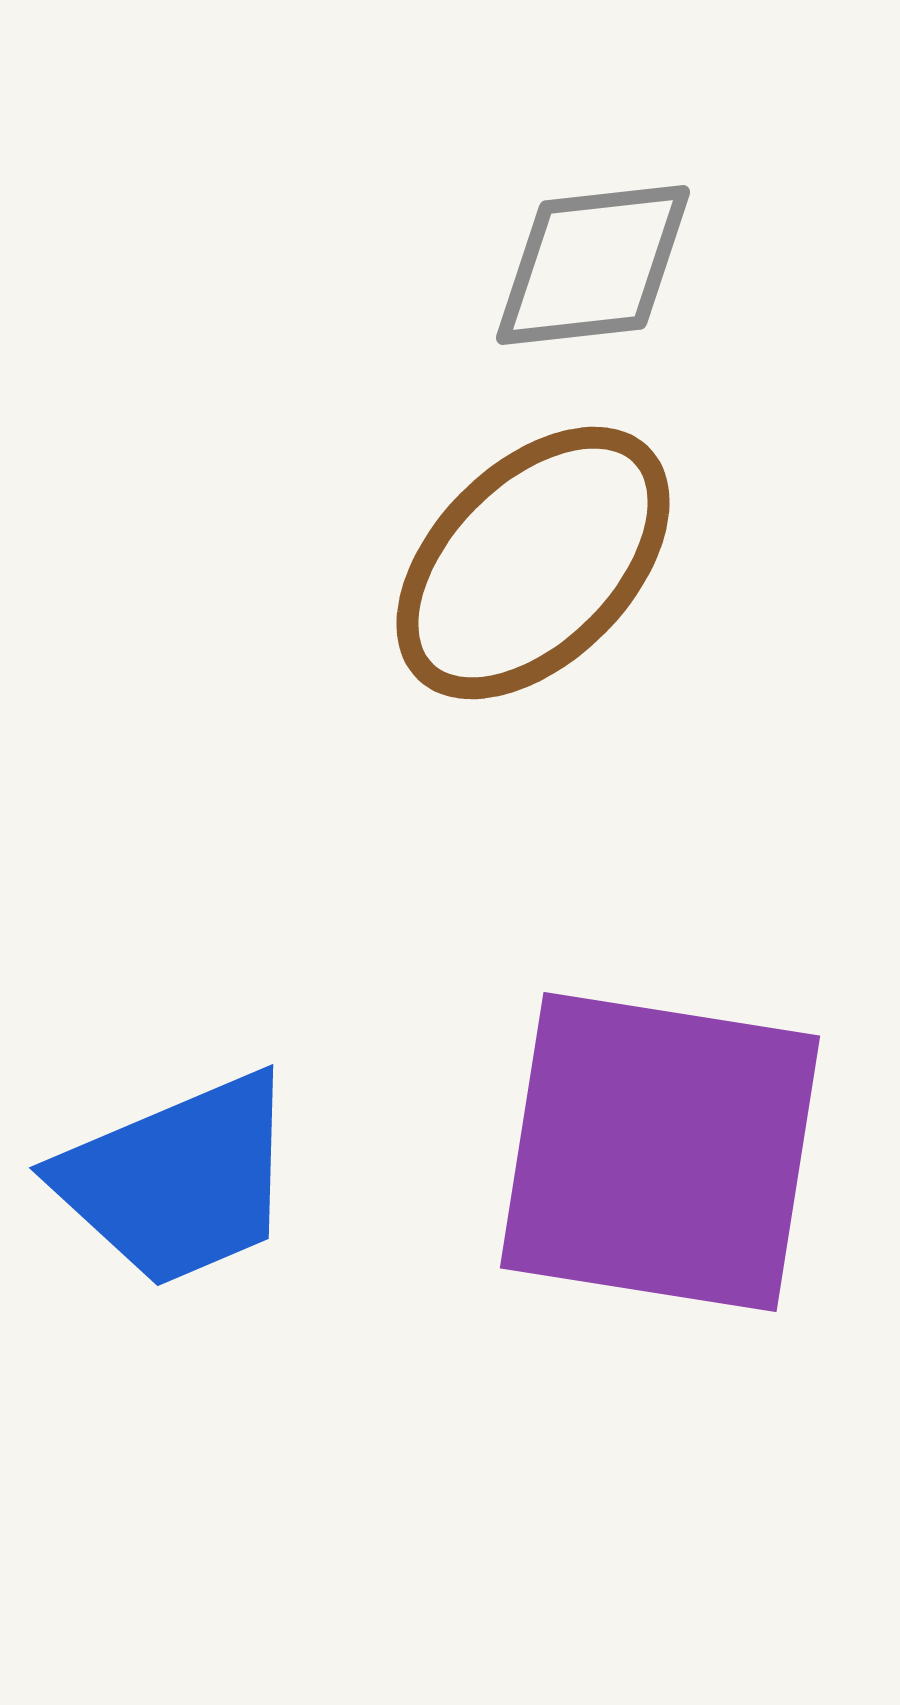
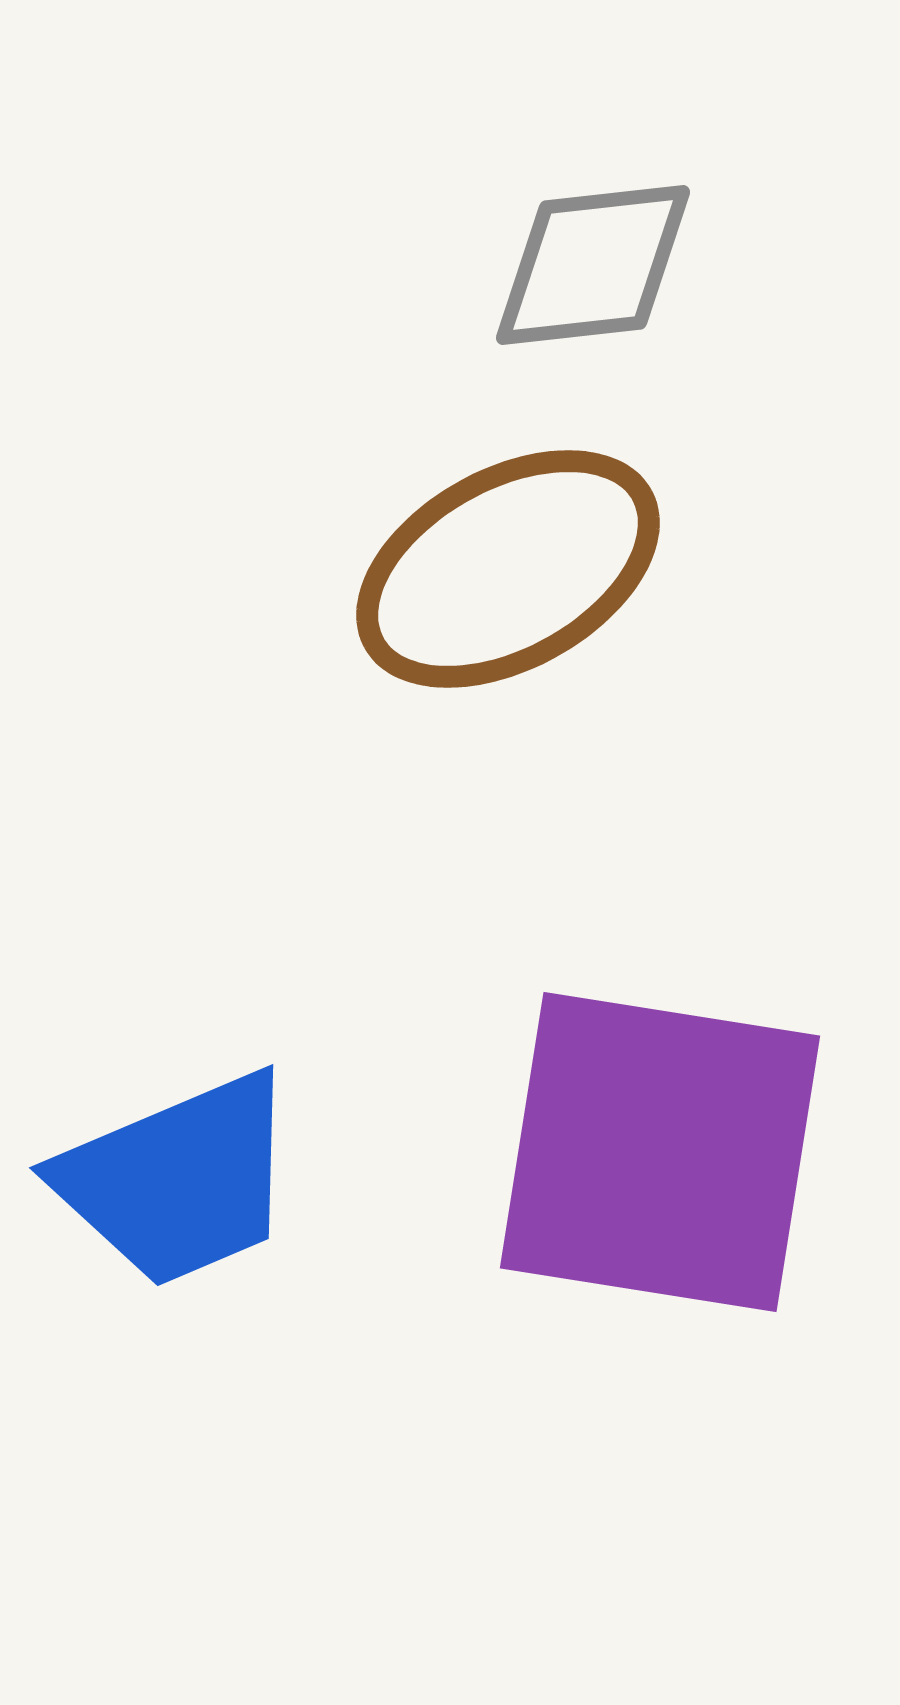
brown ellipse: moved 25 px left, 6 px down; rotated 16 degrees clockwise
